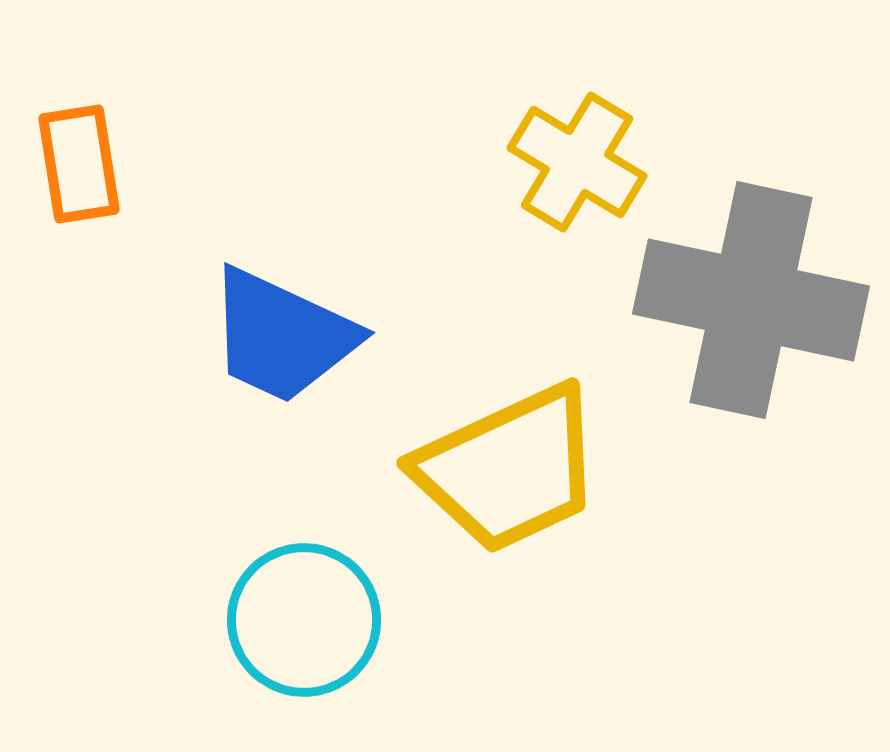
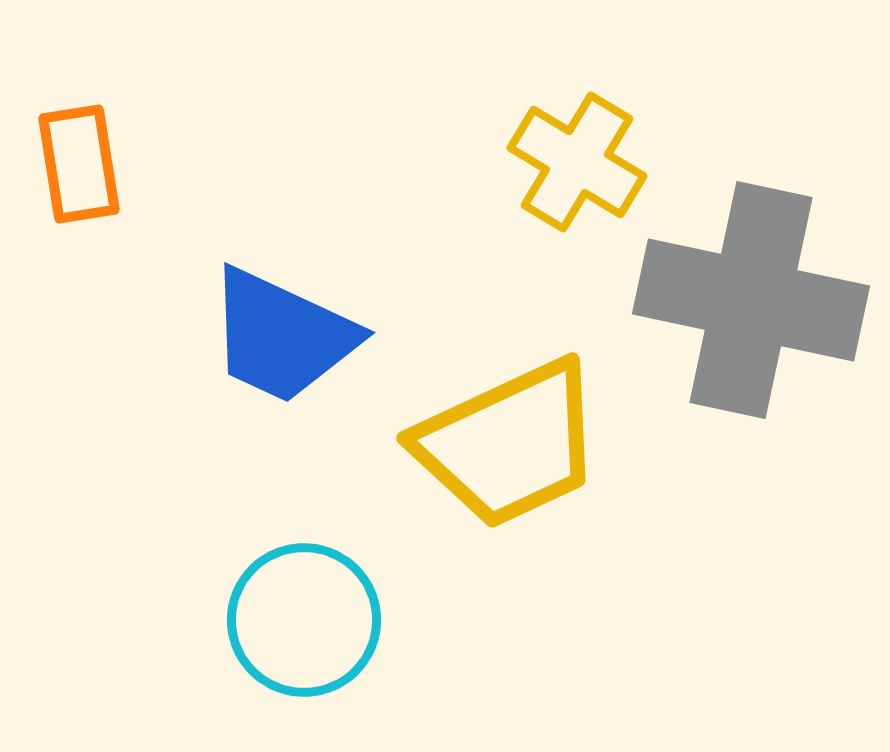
yellow trapezoid: moved 25 px up
